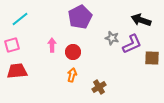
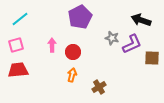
pink square: moved 4 px right
red trapezoid: moved 1 px right, 1 px up
